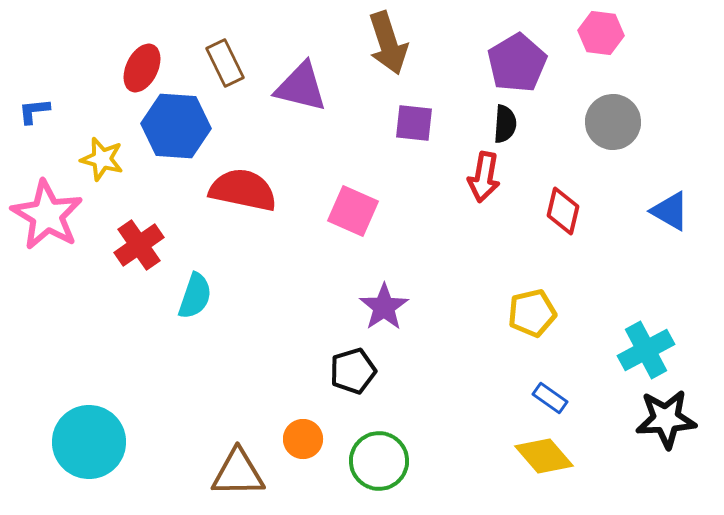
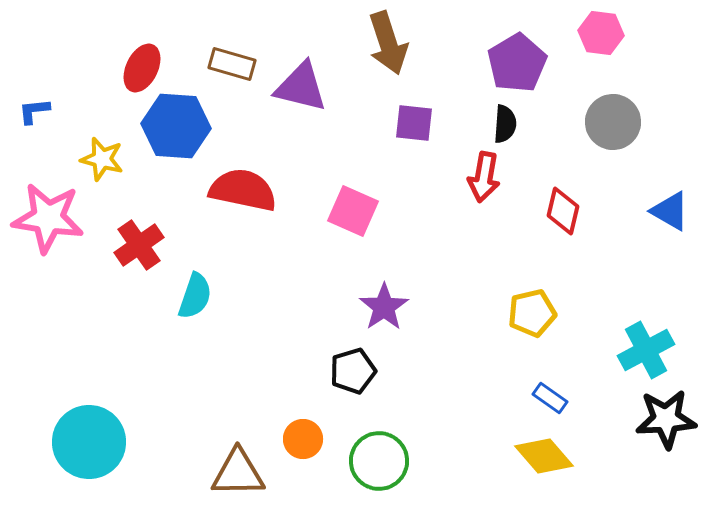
brown rectangle: moved 7 px right, 1 px down; rotated 48 degrees counterclockwise
pink star: moved 1 px right, 3 px down; rotated 22 degrees counterclockwise
